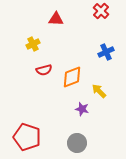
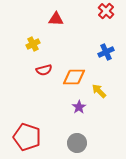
red cross: moved 5 px right
orange diamond: moved 2 px right; rotated 20 degrees clockwise
purple star: moved 3 px left, 2 px up; rotated 24 degrees clockwise
